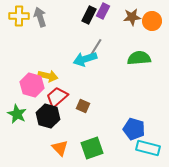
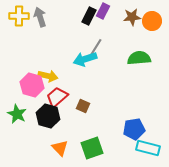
black rectangle: moved 1 px down
blue pentagon: rotated 25 degrees counterclockwise
